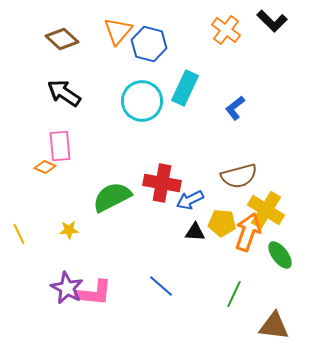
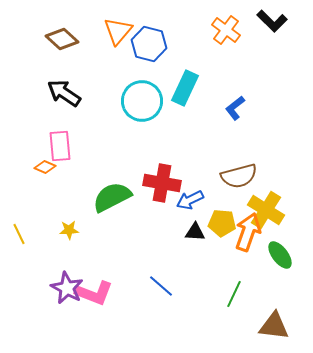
pink L-shape: rotated 15 degrees clockwise
